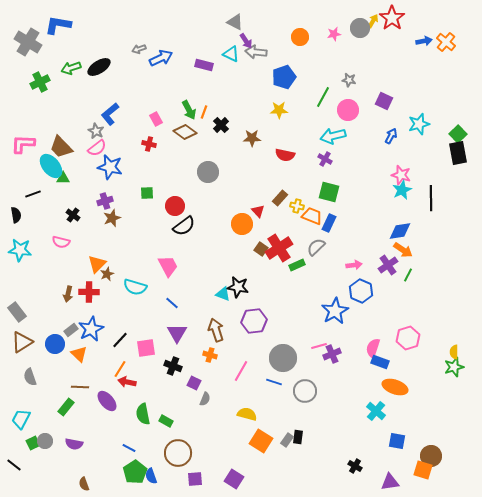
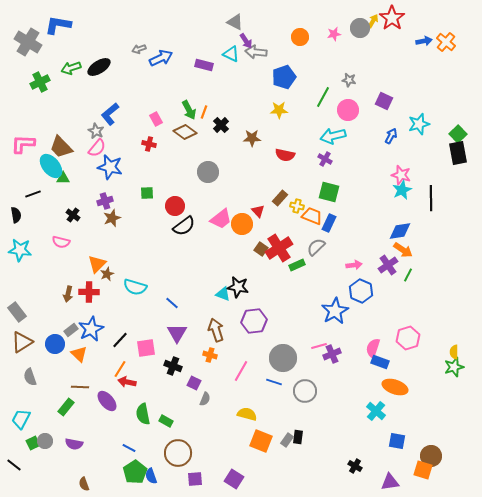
pink semicircle at (97, 148): rotated 12 degrees counterclockwise
pink trapezoid at (168, 266): moved 53 px right, 47 px up; rotated 80 degrees clockwise
orange square at (261, 441): rotated 10 degrees counterclockwise
